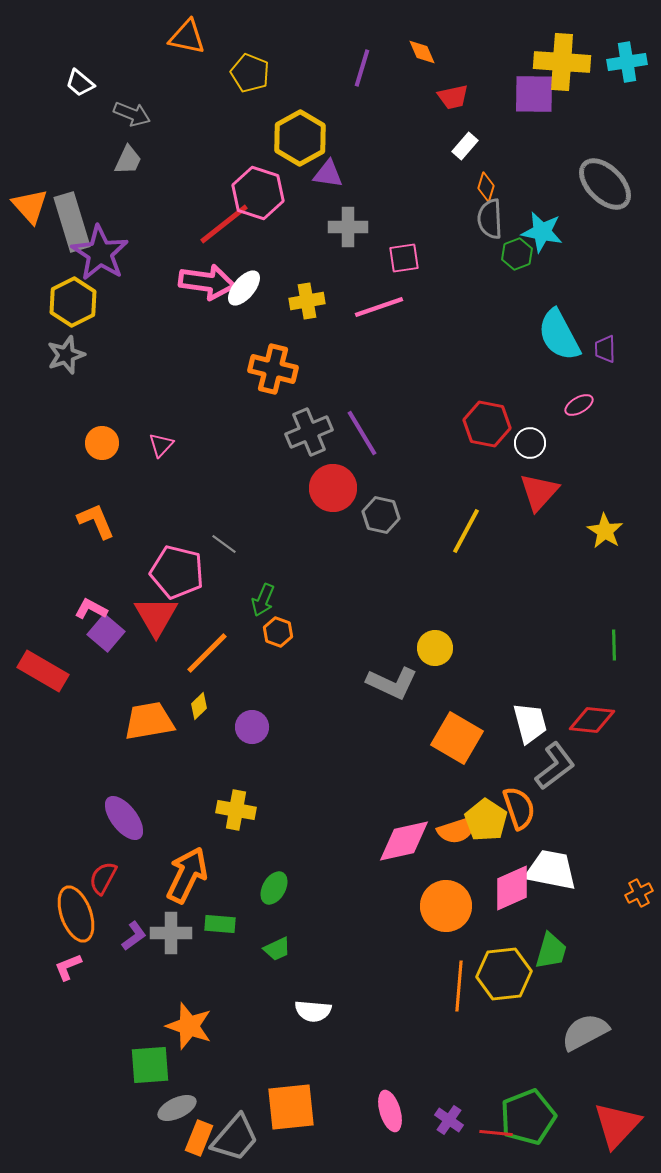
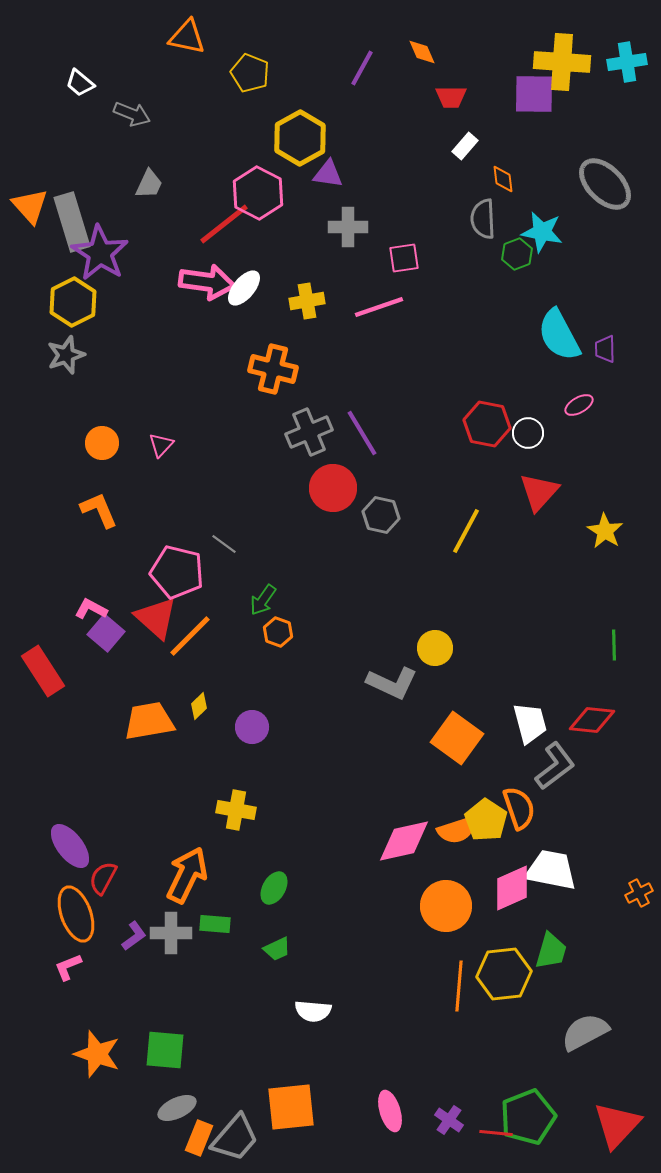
purple line at (362, 68): rotated 12 degrees clockwise
red trapezoid at (453, 97): moved 2 px left; rotated 12 degrees clockwise
gray trapezoid at (128, 160): moved 21 px right, 24 px down
orange diamond at (486, 187): moved 17 px right, 8 px up; rotated 24 degrees counterclockwise
pink hexagon at (258, 193): rotated 9 degrees clockwise
gray semicircle at (490, 219): moved 7 px left
white circle at (530, 443): moved 2 px left, 10 px up
orange L-shape at (96, 521): moved 3 px right, 11 px up
green arrow at (263, 600): rotated 12 degrees clockwise
red triangle at (156, 616): moved 2 px down; rotated 18 degrees counterclockwise
orange line at (207, 653): moved 17 px left, 17 px up
red rectangle at (43, 671): rotated 27 degrees clockwise
orange square at (457, 738): rotated 6 degrees clockwise
purple ellipse at (124, 818): moved 54 px left, 28 px down
green rectangle at (220, 924): moved 5 px left
orange star at (189, 1026): moved 92 px left, 28 px down
green square at (150, 1065): moved 15 px right, 15 px up; rotated 9 degrees clockwise
